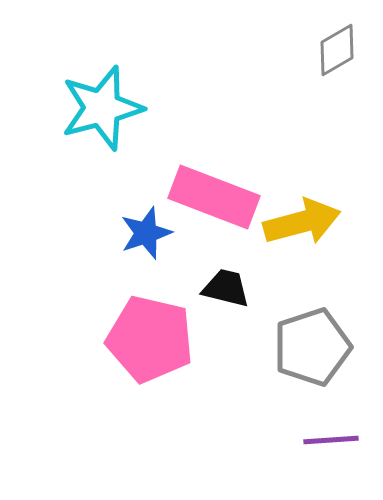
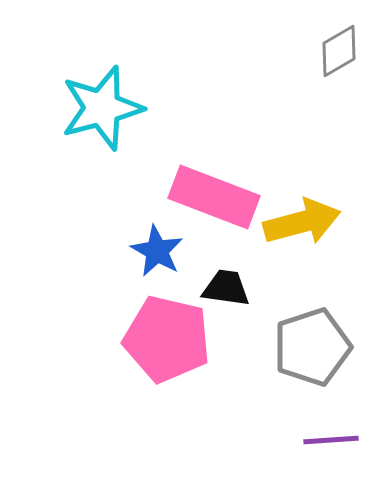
gray diamond: moved 2 px right, 1 px down
blue star: moved 11 px right, 18 px down; rotated 24 degrees counterclockwise
black trapezoid: rotated 6 degrees counterclockwise
pink pentagon: moved 17 px right
